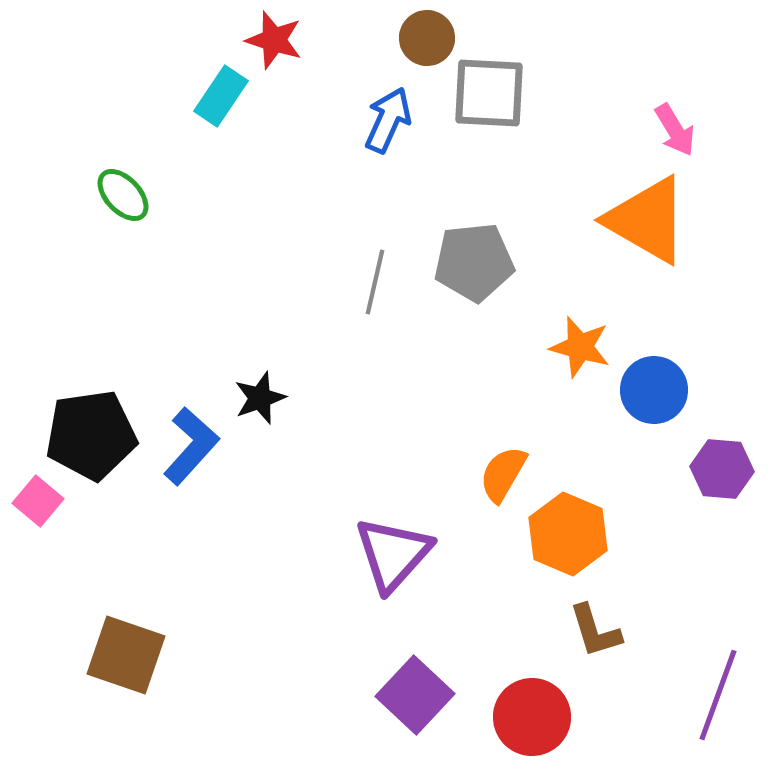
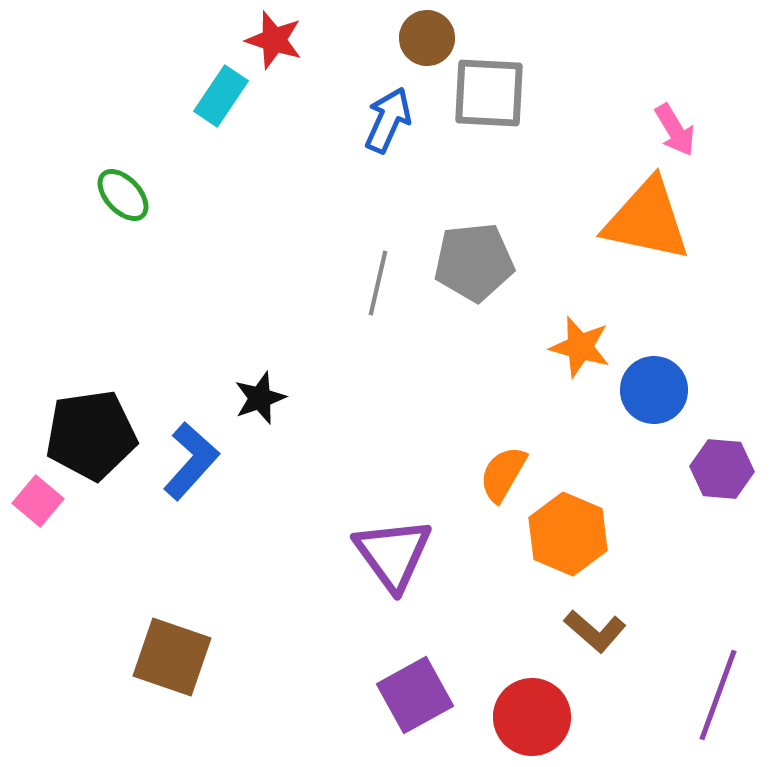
orange triangle: rotated 18 degrees counterclockwise
gray line: moved 3 px right, 1 px down
blue L-shape: moved 15 px down
purple triangle: rotated 18 degrees counterclockwise
brown L-shape: rotated 32 degrees counterclockwise
brown square: moved 46 px right, 2 px down
purple square: rotated 18 degrees clockwise
